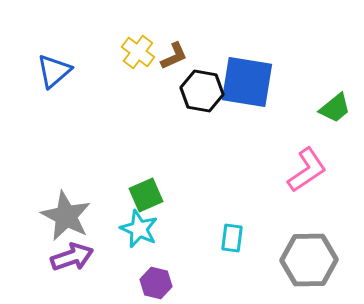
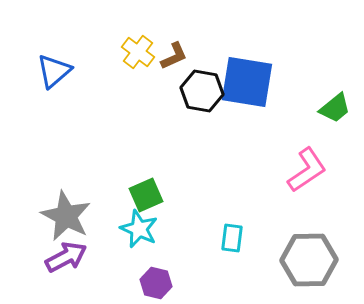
purple arrow: moved 6 px left; rotated 9 degrees counterclockwise
